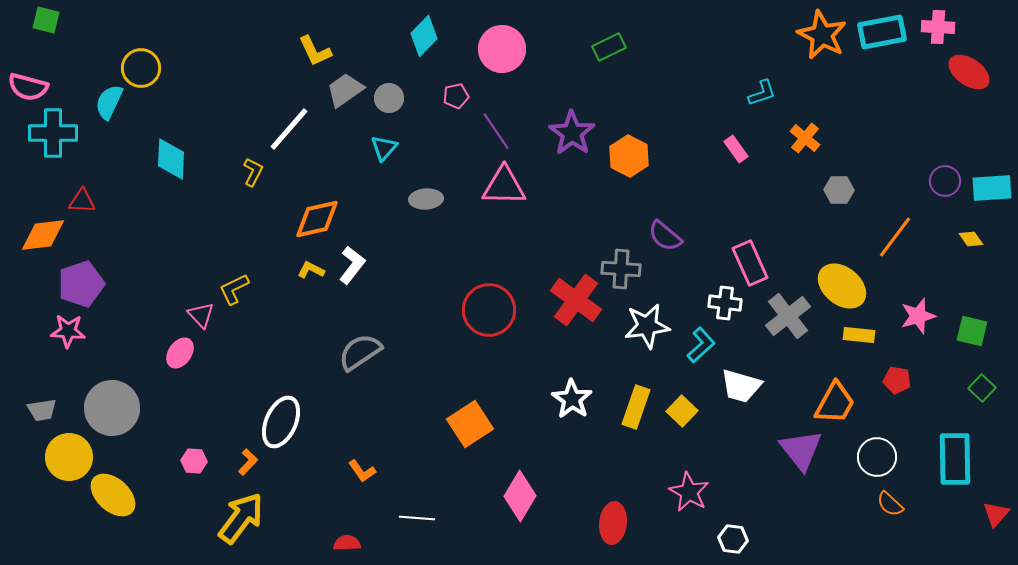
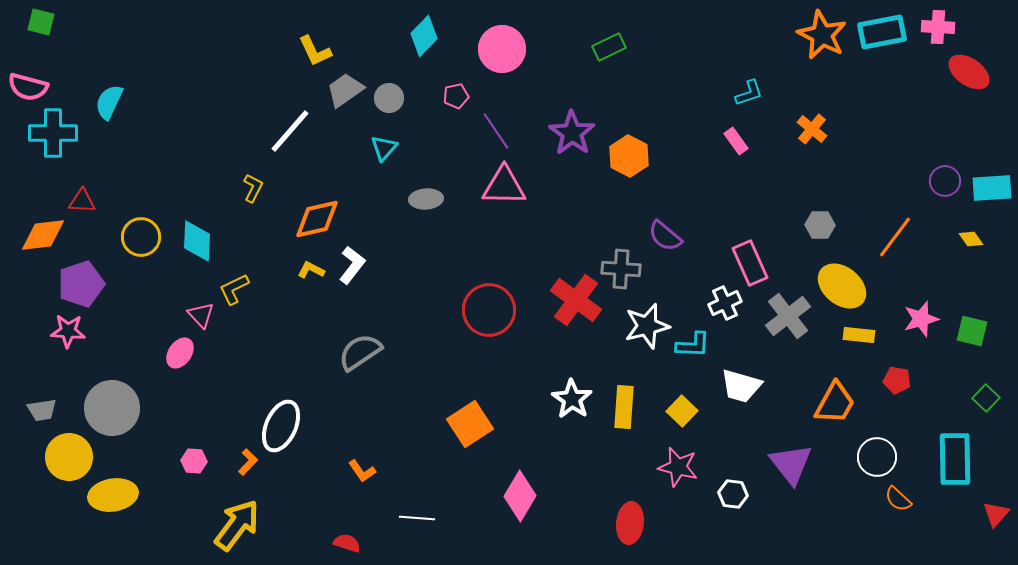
green square at (46, 20): moved 5 px left, 2 px down
yellow circle at (141, 68): moved 169 px down
cyan L-shape at (762, 93): moved 13 px left
white line at (289, 129): moved 1 px right, 2 px down
orange cross at (805, 138): moved 7 px right, 9 px up
pink rectangle at (736, 149): moved 8 px up
cyan diamond at (171, 159): moved 26 px right, 82 px down
yellow L-shape at (253, 172): moved 16 px down
gray hexagon at (839, 190): moved 19 px left, 35 px down
white cross at (725, 303): rotated 32 degrees counterclockwise
pink star at (918, 316): moved 3 px right, 3 px down
white star at (647, 326): rotated 6 degrees counterclockwise
cyan L-shape at (701, 345): moved 8 px left; rotated 45 degrees clockwise
green square at (982, 388): moved 4 px right, 10 px down
yellow rectangle at (636, 407): moved 12 px left; rotated 15 degrees counterclockwise
white ellipse at (281, 422): moved 4 px down
purple triangle at (801, 450): moved 10 px left, 14 px down
pink star at (689, 492): moved 11 px left, 25 px up; rotated 15 degrees counterclockwise
yellow ellipse at (113, 495): rotated 51 degrees counterclockwise
orange semicircle at (890, 504): moved 8 px right, 5 px up
yellow arrow at (241, 518): moved 4 px left, 7 px down
red ellipse at (613, 523): moved 17 px right
white hexagon at (733, 539): moved 45 px up
red semicircle at (347, 543): rotated 20 degrees clockwise
